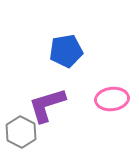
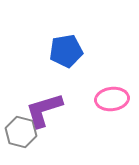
purple L-shape: moved 3 px left, 5 px down
gray hexagon: rotated 12 degrees counterclockwise
